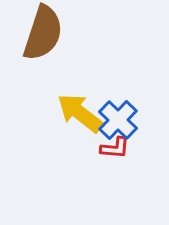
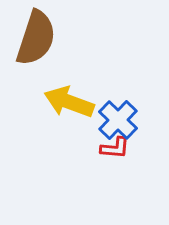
brown semicircle: moved 7 px left, 5 px down
yellow arrow: moved 11 px left, 11 px up; rotated 18 degrees counterclockwise
